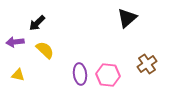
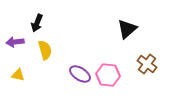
black triangle: moved 11 px down
black arrow: rotated 24 degrees counterclockwise
yellow semicircle: rotated 30 degrees clockwise
brown cross: rotated 18 degrees counterclockwise
purple ellipse: rotated 50 degrees counterclockwise
